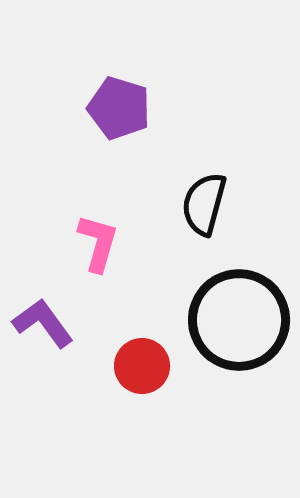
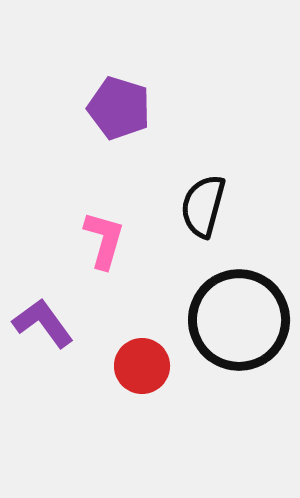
black semicircle: moved 1 px left, 2 px down
pink L-shape: moved 6 px right, 3 px up
